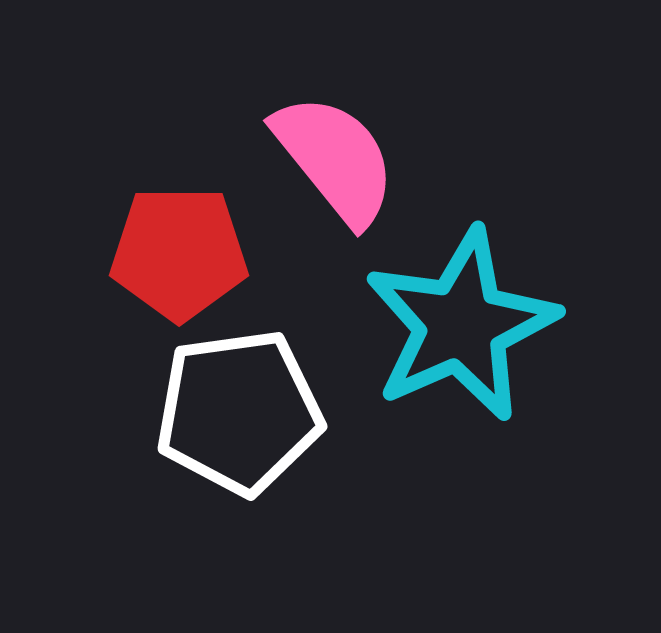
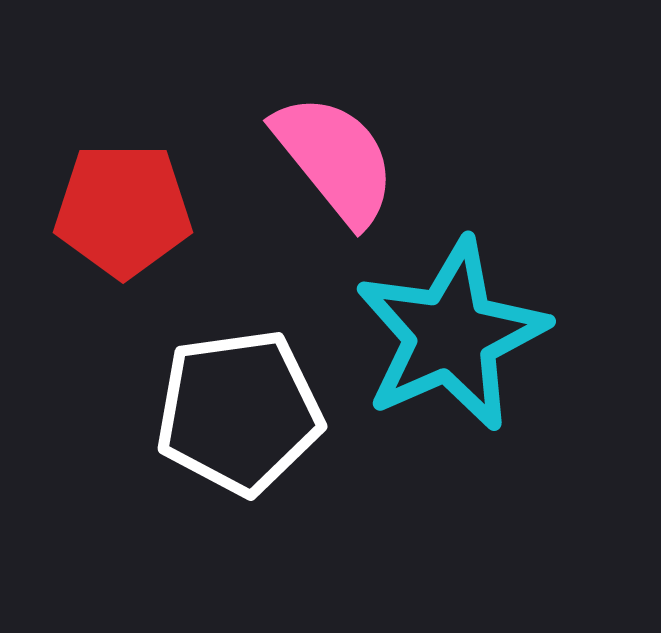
red pentagon: moved 56 px left, 43 px up
cyan star: moved 10 px left, 10 px down
